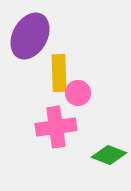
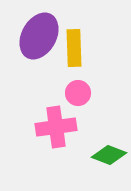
purple ellipse: moved 9 px right
yellow rectangle: moved 15 px right, 25 px up
